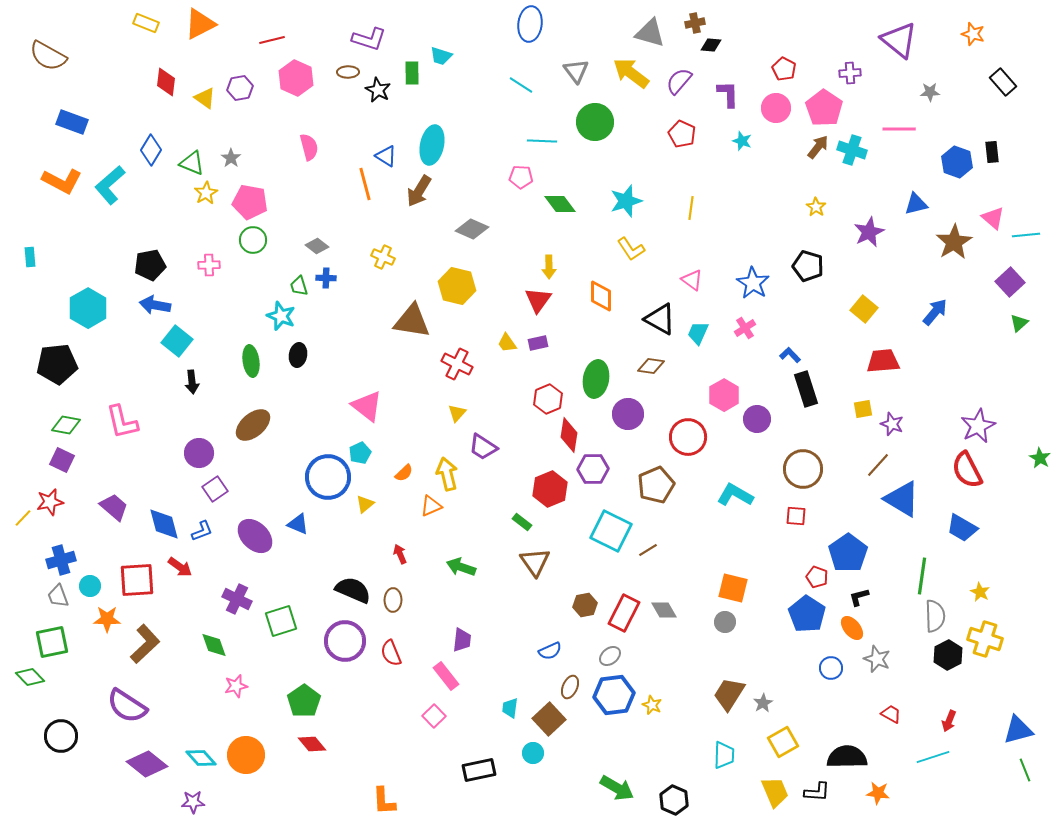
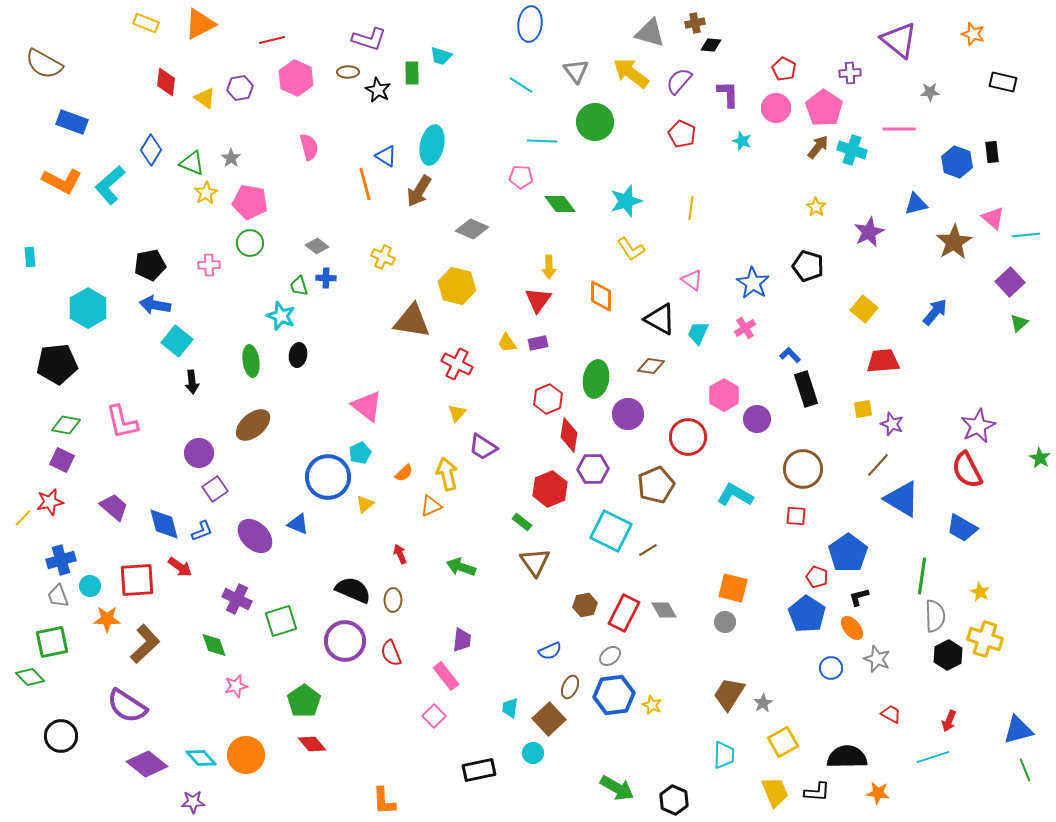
brown semicircle at (48, 56): moved 4 px left, 8 px down
black rectangle at (1003, 82): rotated 36 degrees counterclockwise
green circle at (253, 240): moved 3 px left, 3 px down
